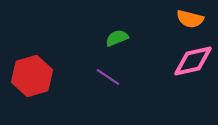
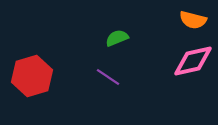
orange semicircle: moved 3 px right, 1 px down
